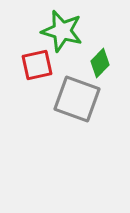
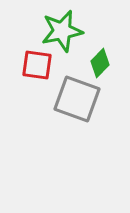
green star: rotated 27 degrees counterclockwise
red square: rotated 20 degrees clockwise
